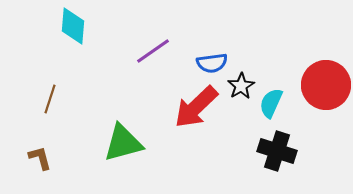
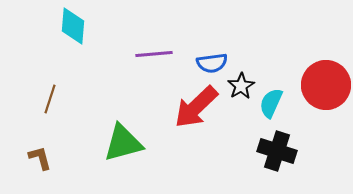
purple line: moved 1 px right, 3 px down; rotated 30 degrees clockwise
